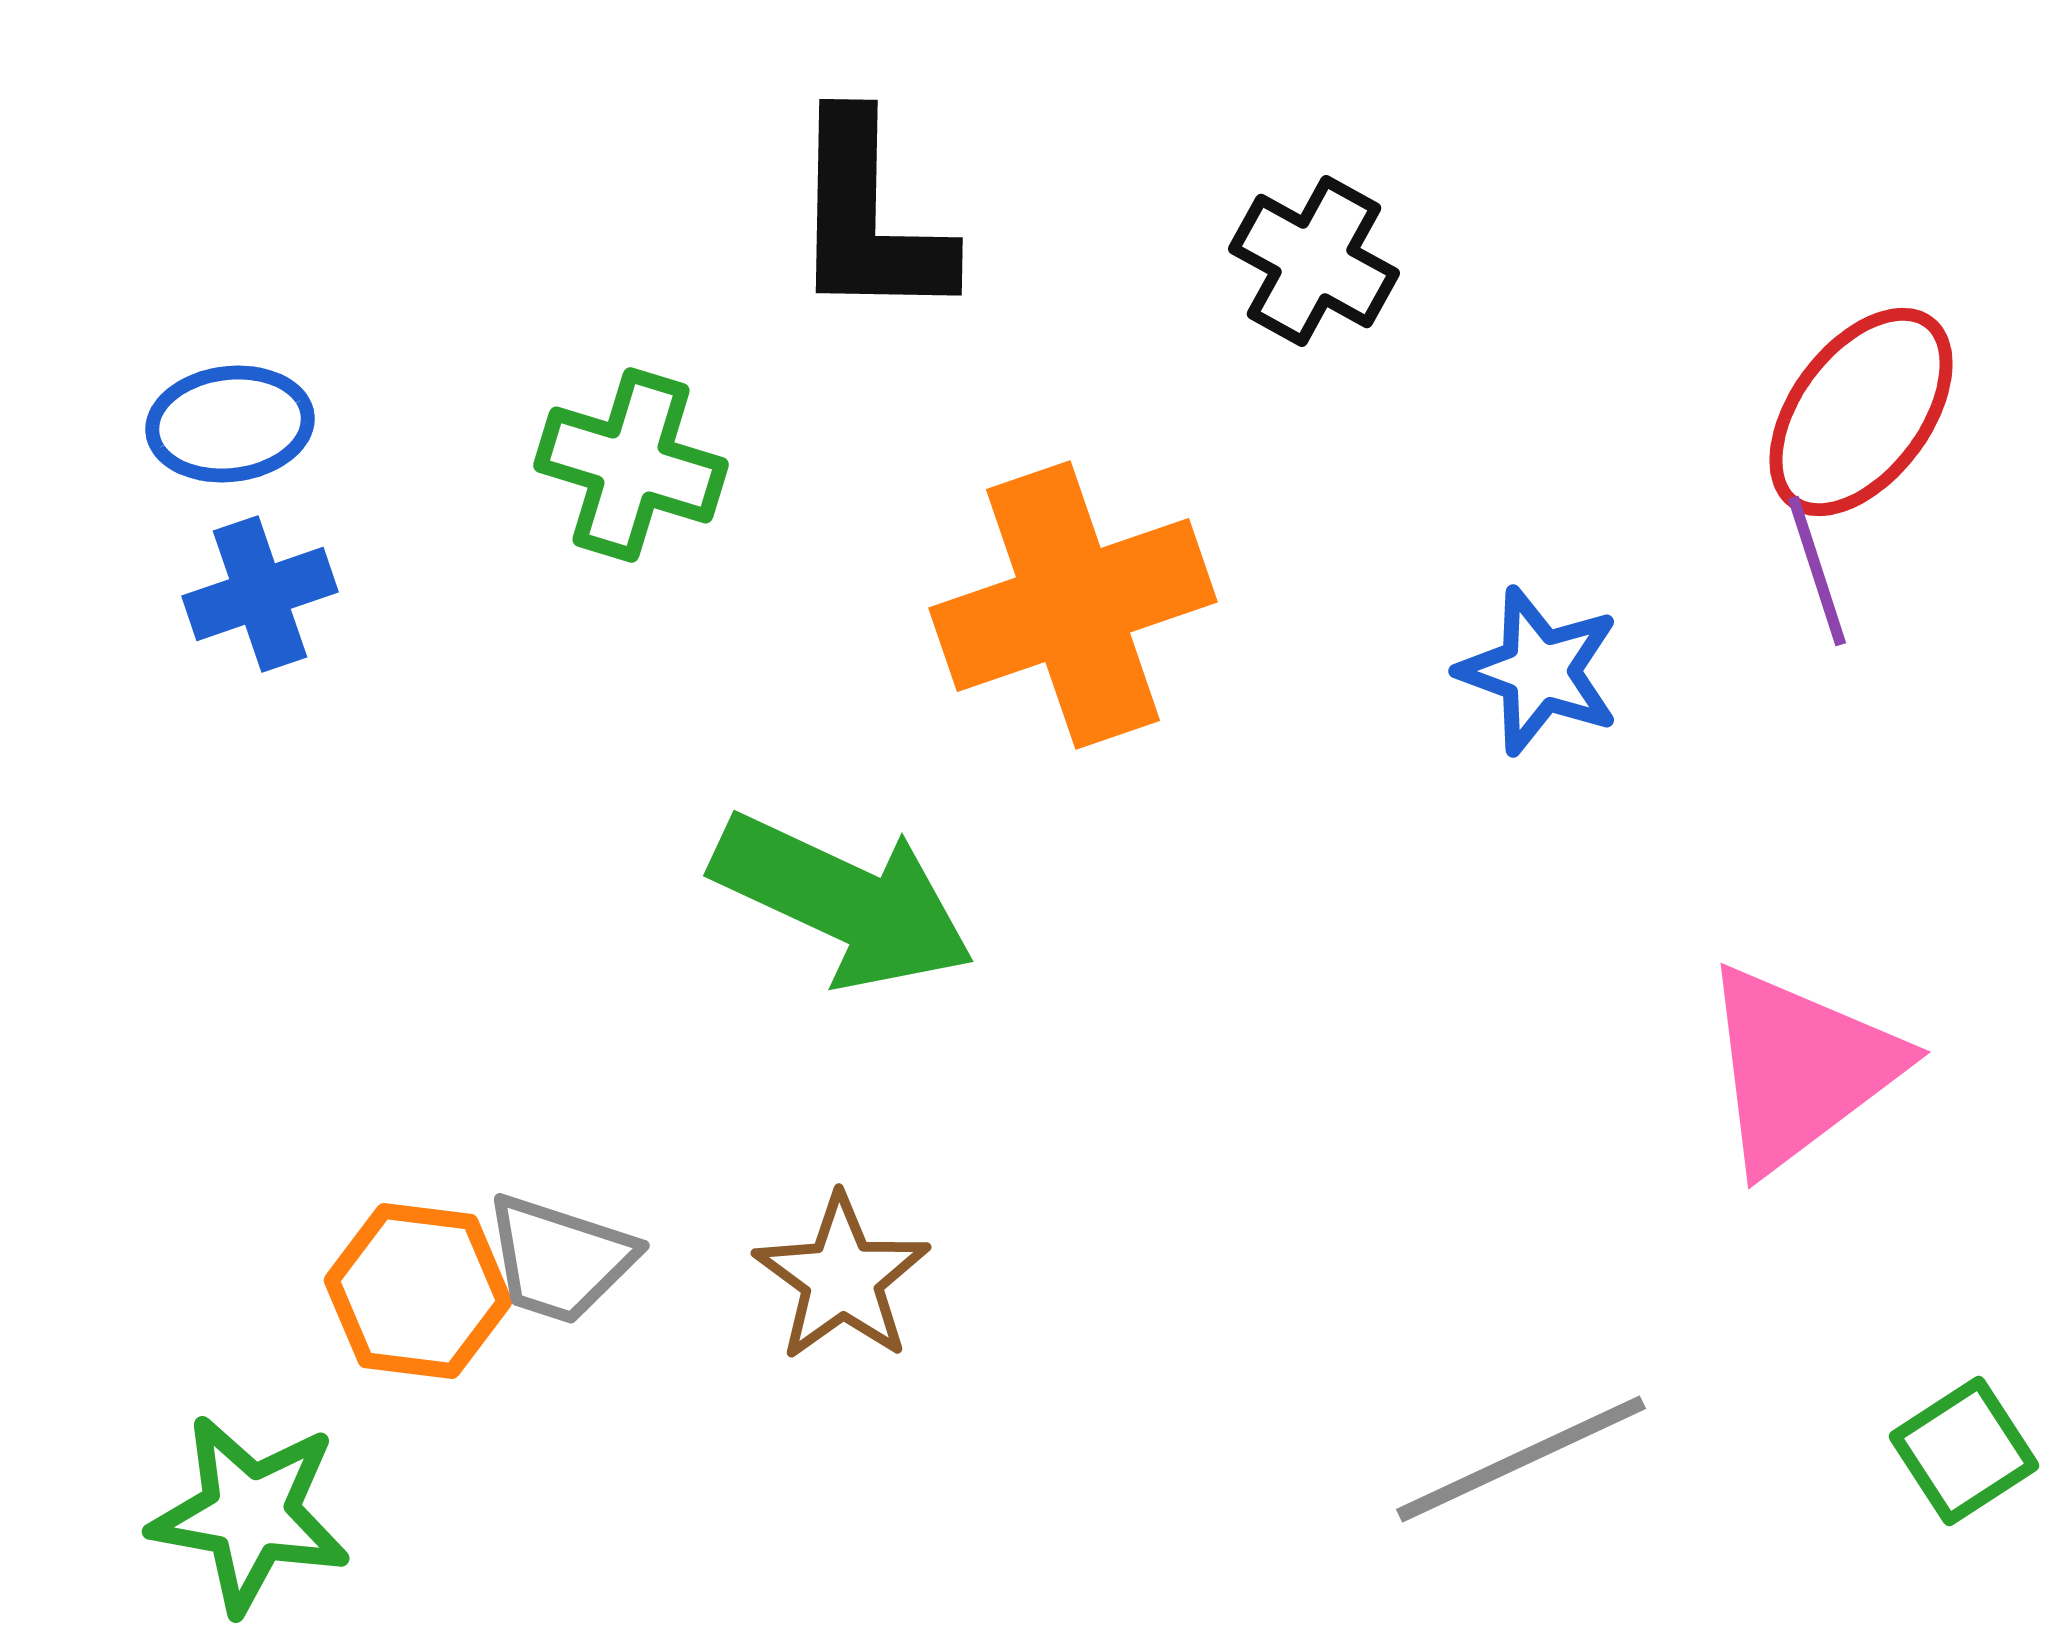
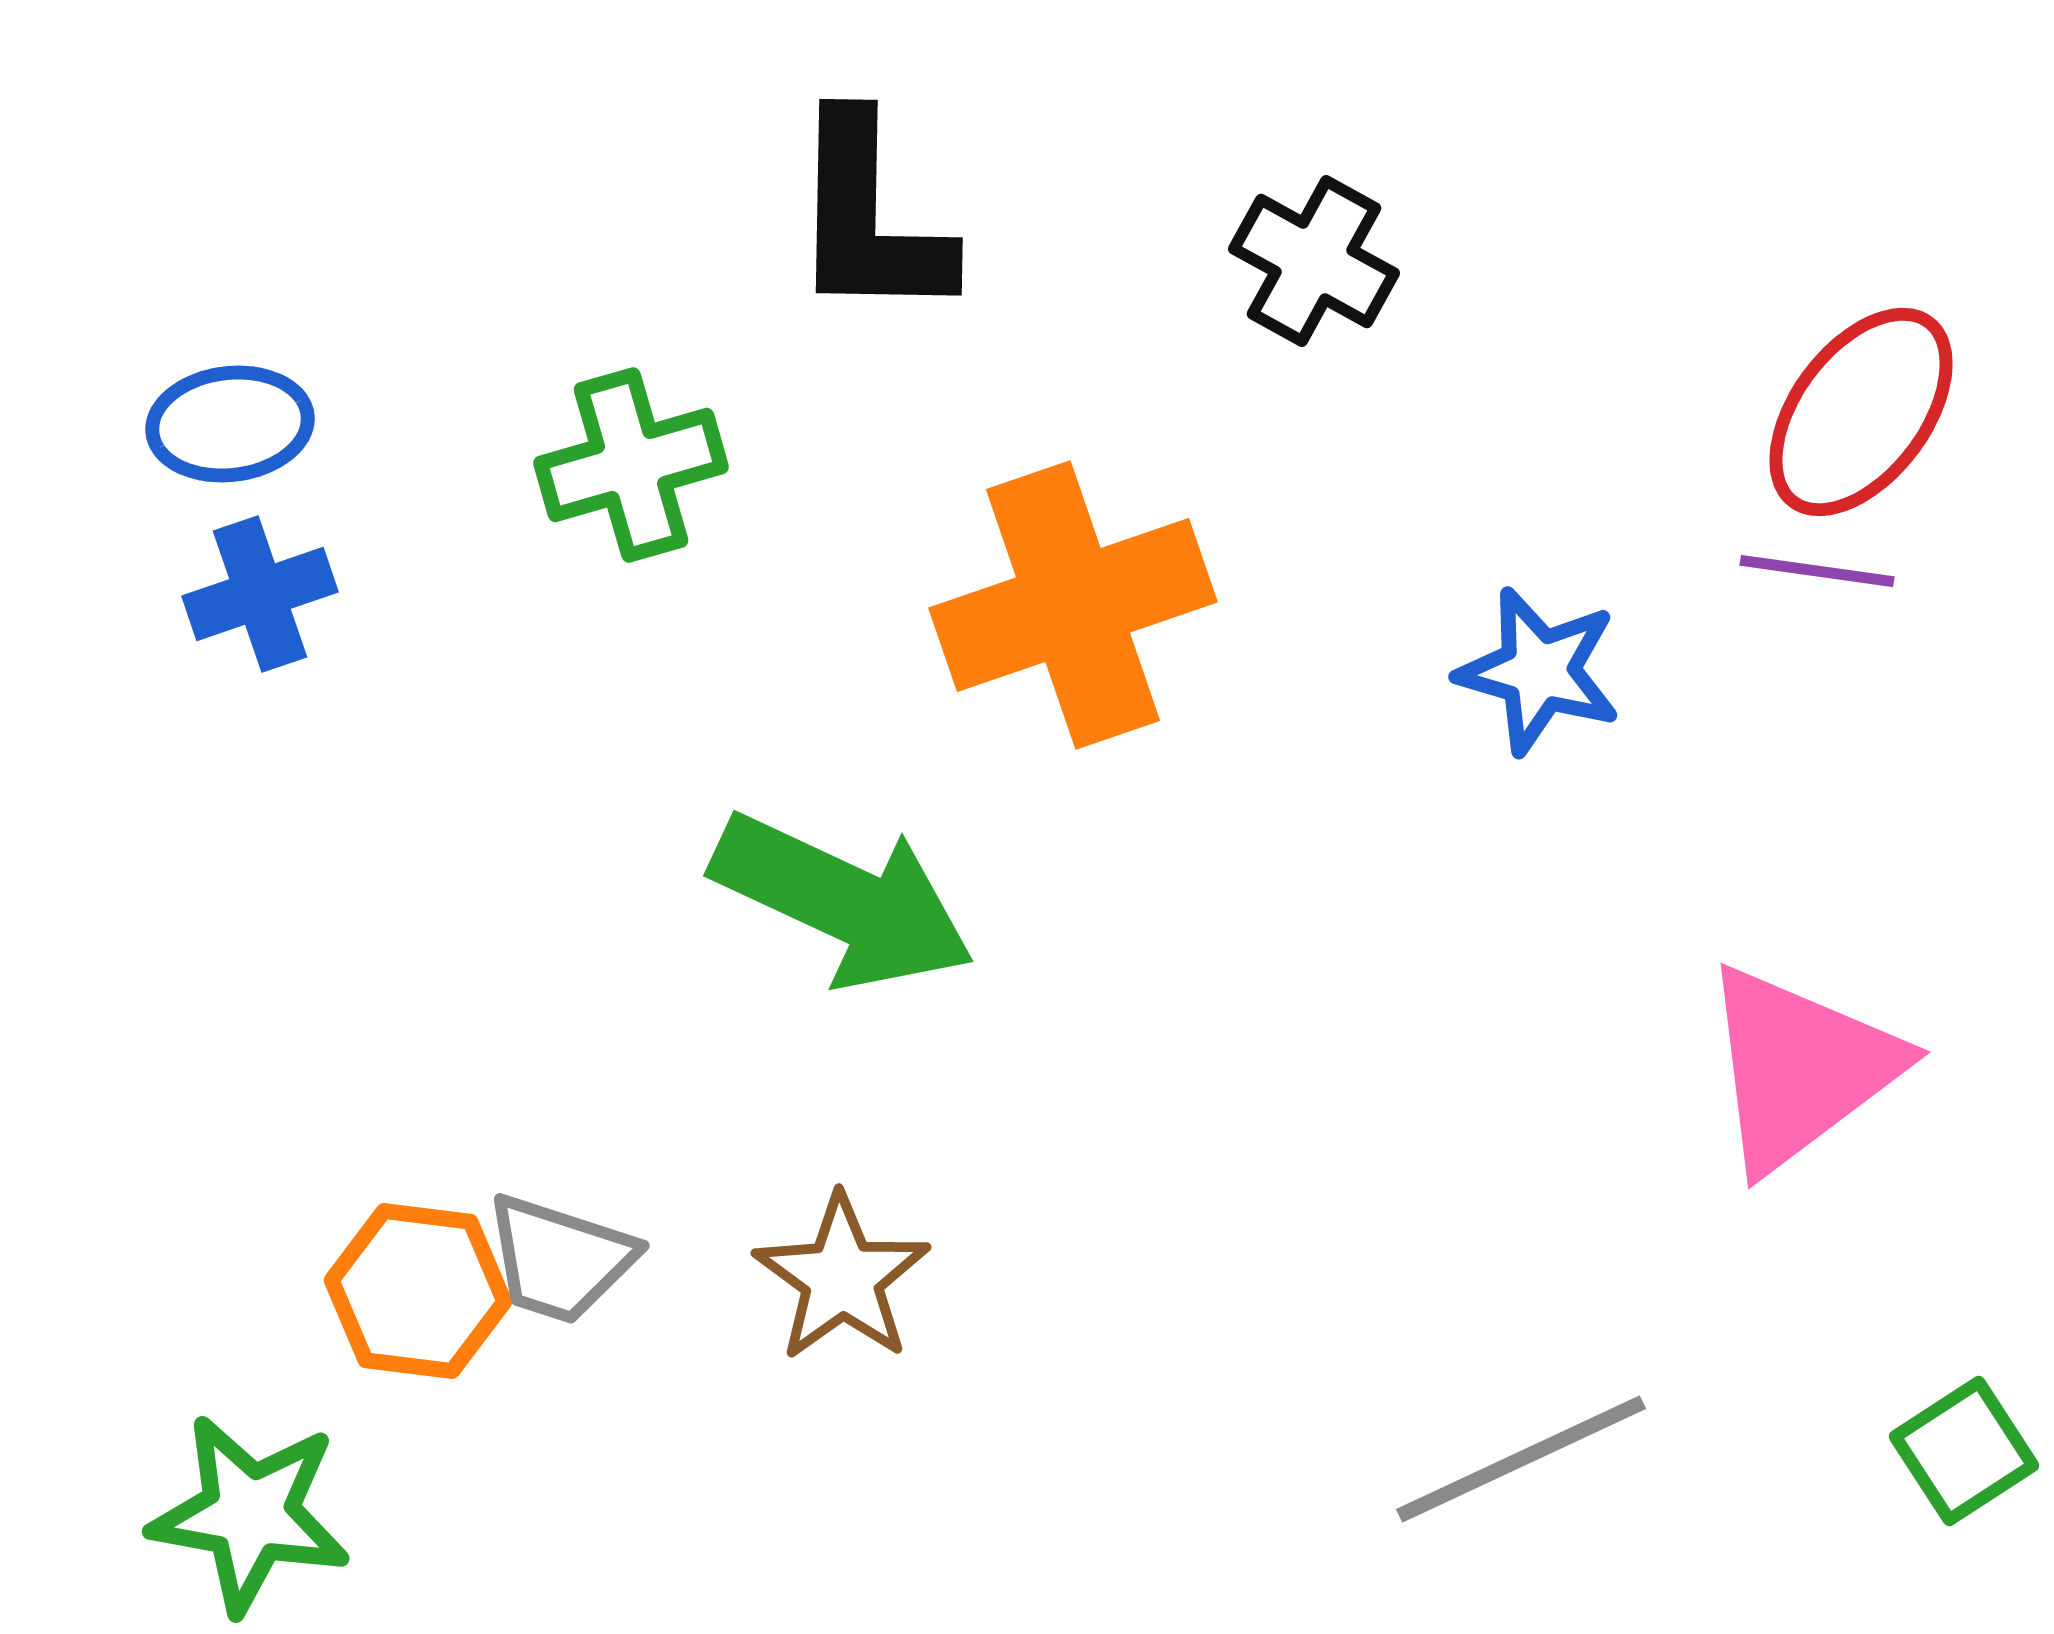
green cross: rotated 33 degrees counterclockwise
purple line: rotated 64 degrees counterclockwise
blue star: rotated 4 degrees counterclockwise
